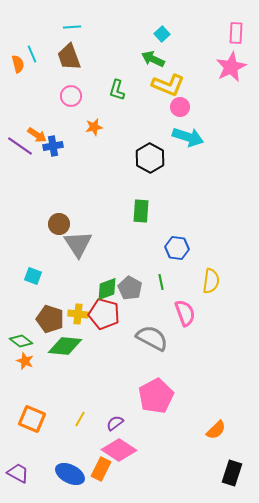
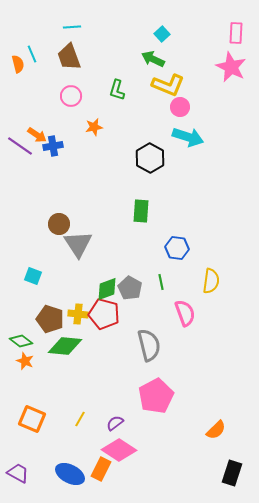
pink star at (231, 67): rotated 20 degrees counterclockwise
gray semicircle at (152, 338): moved 3 px left, 7 px down; rotated 48 degrees clockwise
